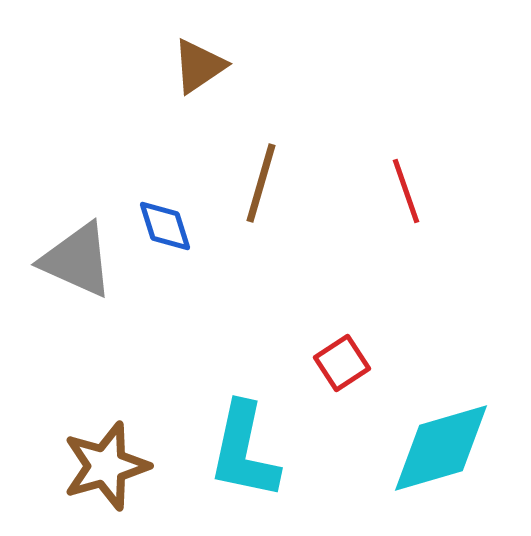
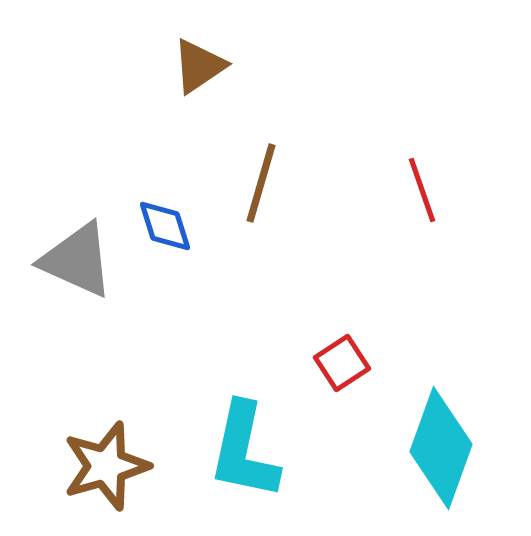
red line: moved 16 px right, 1 px up
cyan diamond: rotated 54 degrees counterclockwise
